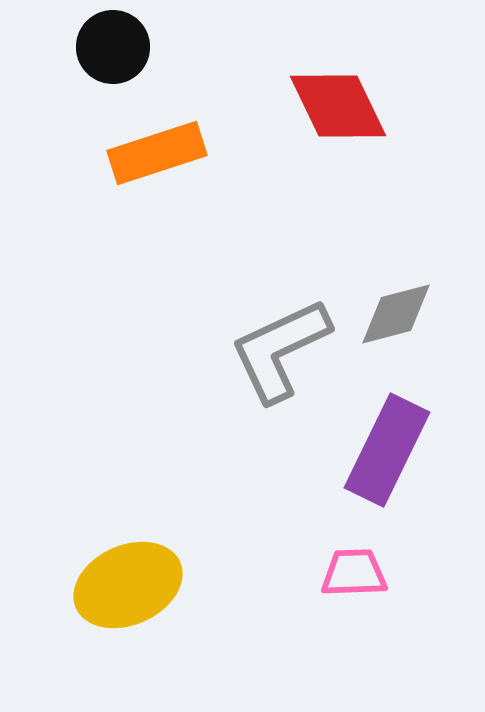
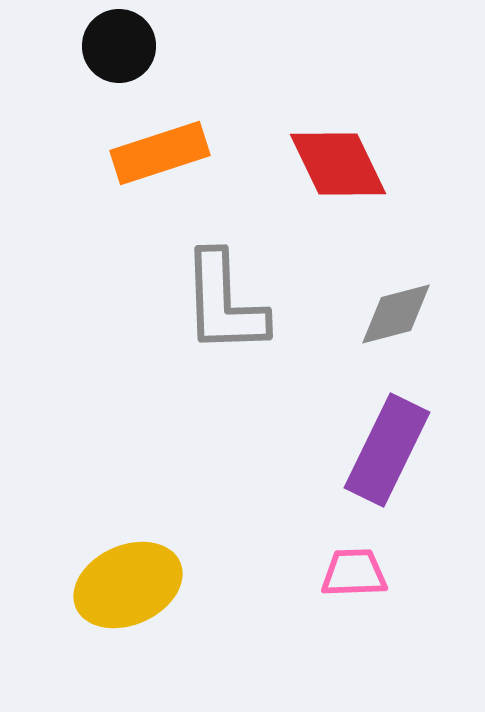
black circle: moved 6 px right, 1 px up
red diamond: moved 58 px down
orange rectangle: moved 3 px right
gray L-shape: moved 56 px left, 47 px up; rotated 67 degrees counterclockwise
